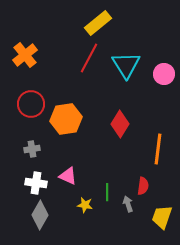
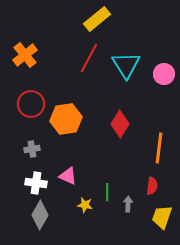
yellow rectangle: moved 1 px left, 4 px up
orange line: moved 1 px right, 1 px up
red semicircle: moved 9 px right
gray arrow: rotated 21 degrees clockwise
